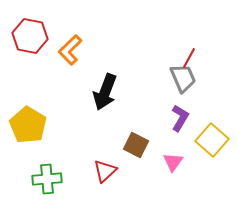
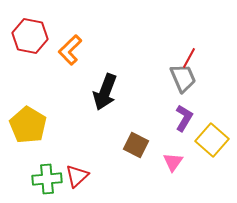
purple L-shape: moved 4 px right
red triangle: moved 28 px left, 5 px down
